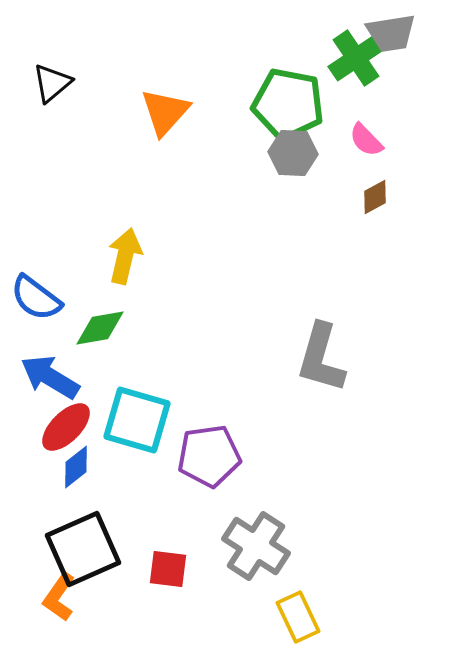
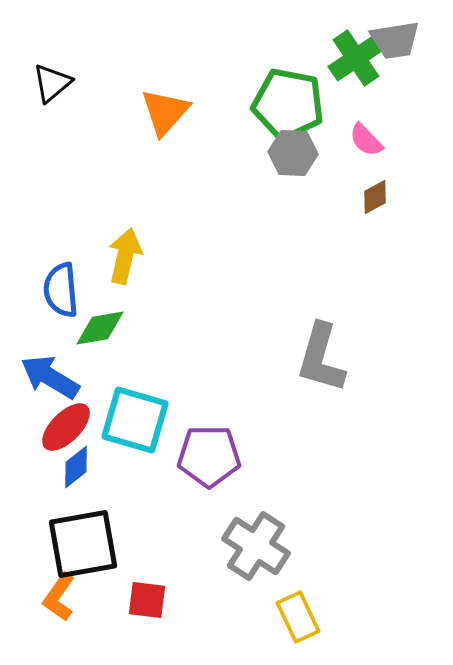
gray trapezoid: moved 4 px right, 7 px down
blue semicircle: moved 25 px right, 8 px up; rotated 48 degrees clockwise
cyan square: moved 2 px left
purple pentagon: rotated 8 degrees clockwise
black square: moved 5 px up; rotated 14 degrees clockwise
red square: moved 21 px left, 31 px down
